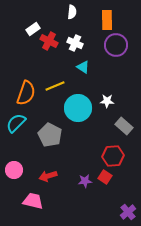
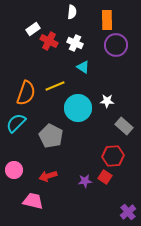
gray pentagon: moved 1 px right, 1 px down
